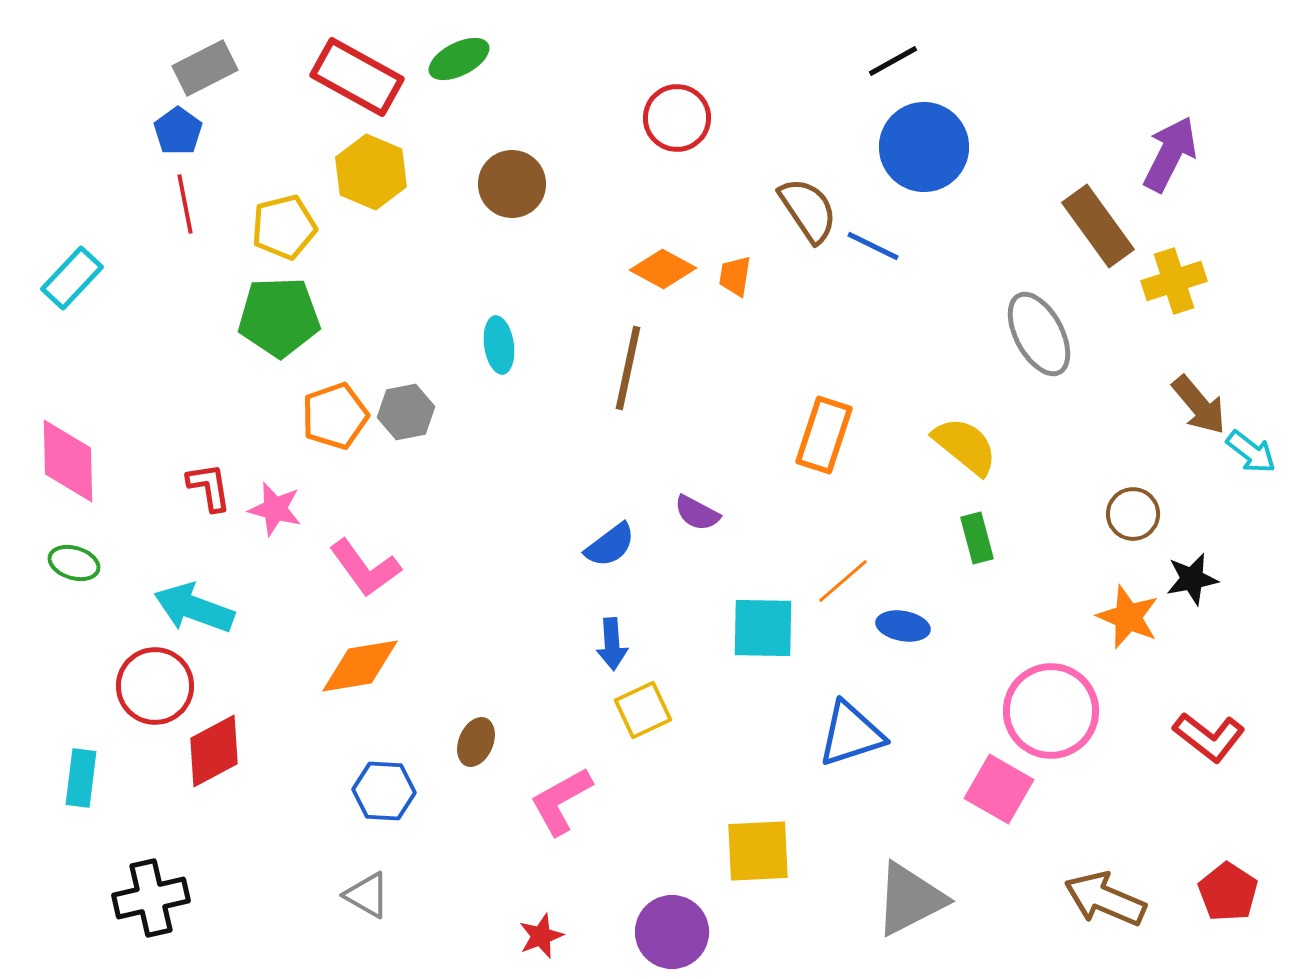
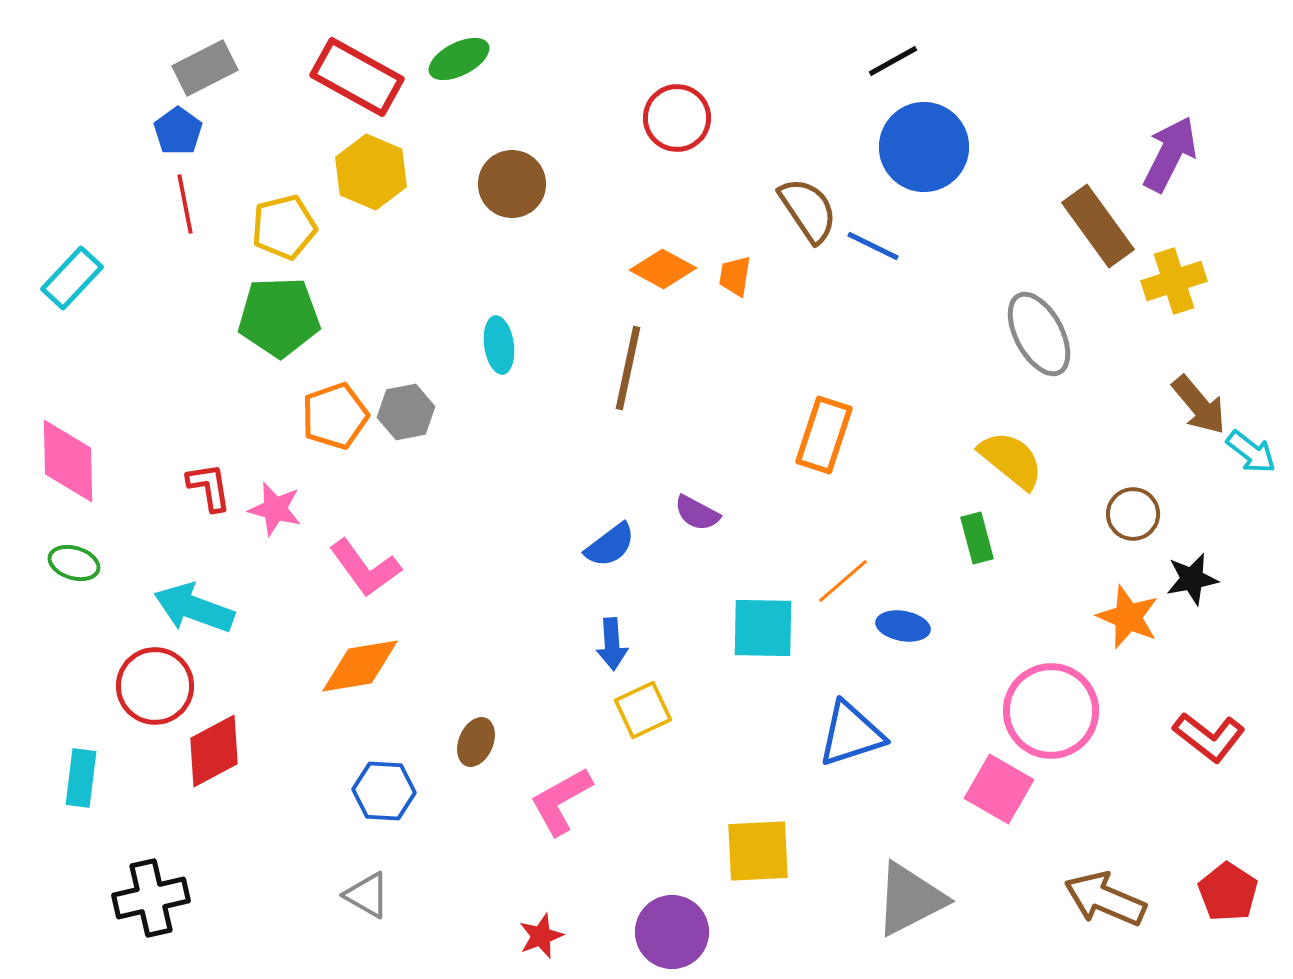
yellow semicircle at (965, 446): moved 46 px right, 14 px down
